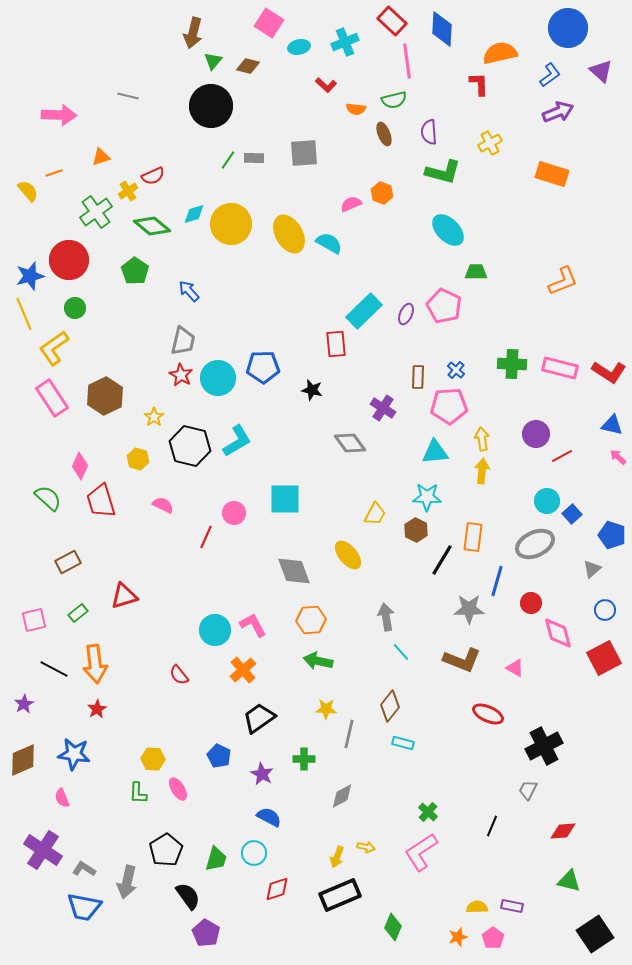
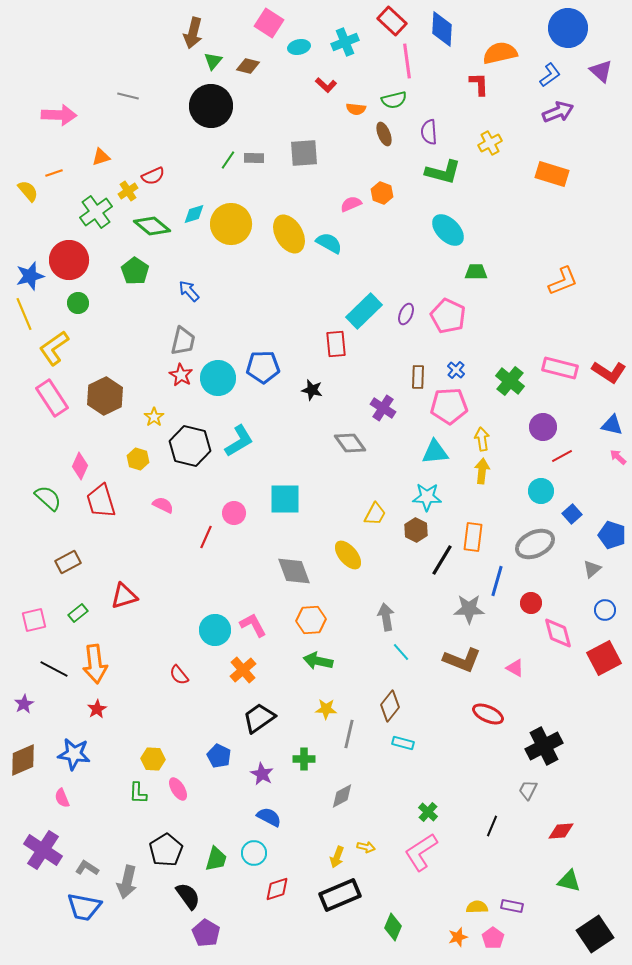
pink pentagon at (444, 306): moved 4 px right, 10 px down
green circle at (75, 308): moved 3 px right, 5 px up
green cross at (512, 364): moved 2 px left, 17 px down; rotated 36 degrees clockwise
purple circle at (536, 434): moved 7 px right, 7 px up
cyan L-shape at (237, 441): moved 2 px right
cyan circle at (547, 501): moved 6 px left, 10 px up
red diamond at (563, 831): moved 2 px left
gray L-shape at (84, 869): moved 3 px right, 1 px up
